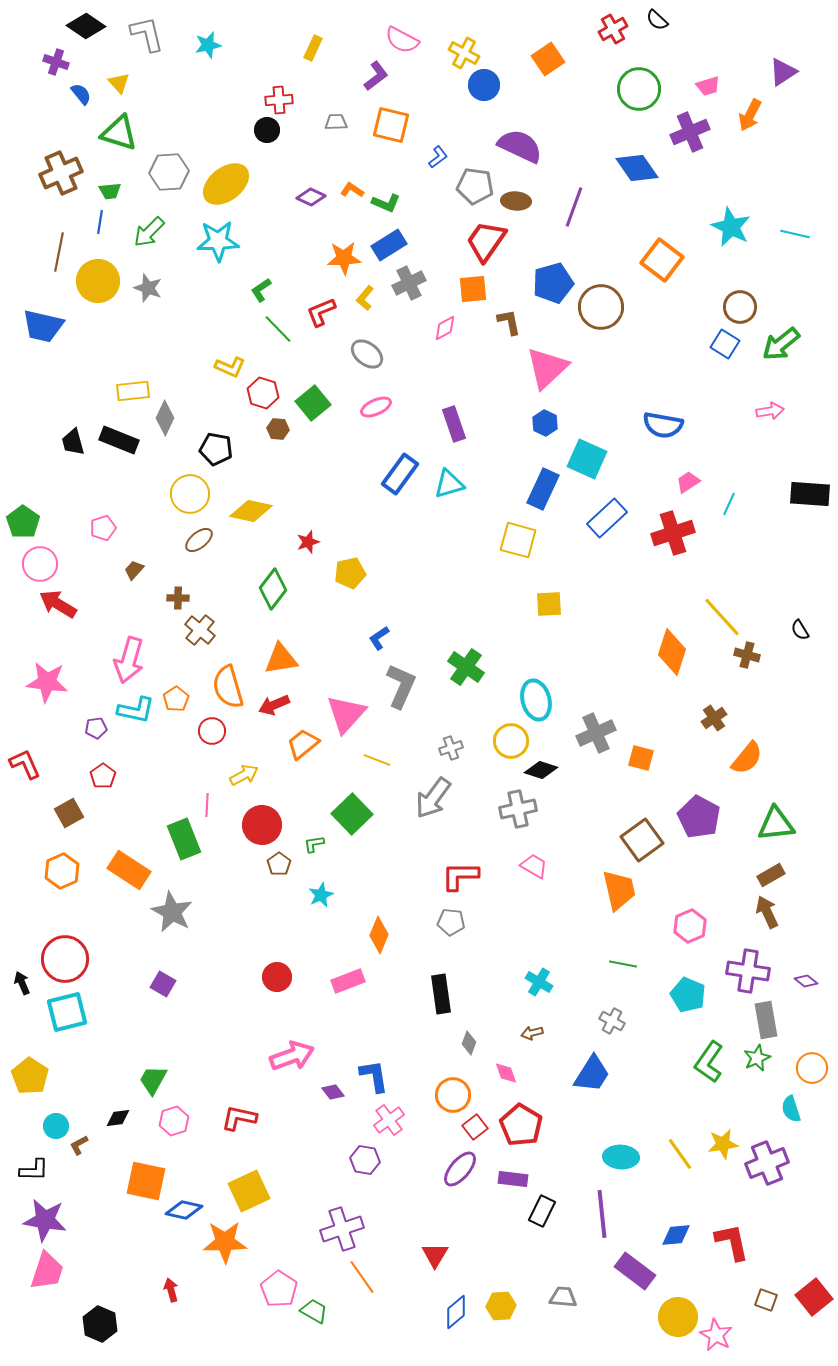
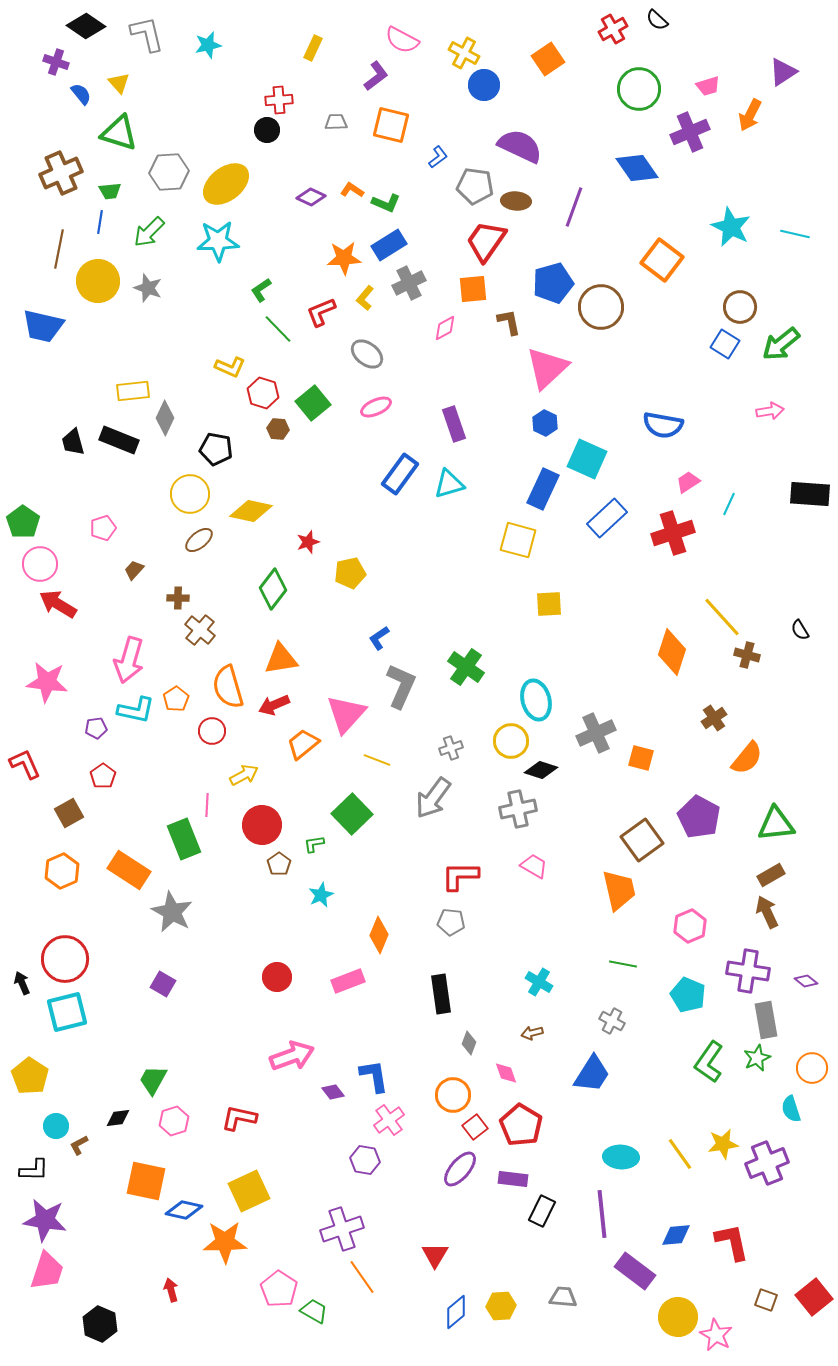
brown line at (59, 252): moved 3 px up
